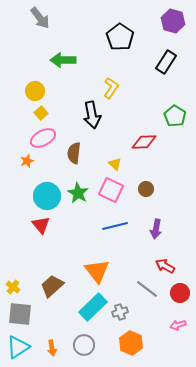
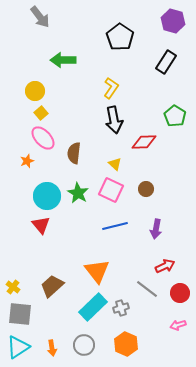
gray arrow: moved 1 px up
black arrow: moved 22 px right, 5 px down
pink ellipse: rotated 75 degrees clockwise
red arrow: rotated 126 degrees clockwise
gray cross: moved 1 px right, 4 px up
orange hexagon: moved 5 px left, 1 px down
